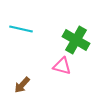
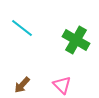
cyan line: moved 1 px right, 1 px up; rotated 25 degrees clockwise
pink triangle: moved 19 px down; rotated 30 degrees clockwise
